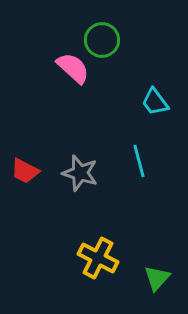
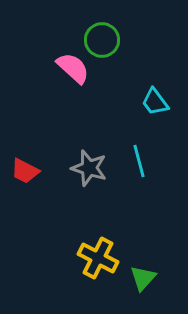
gray star: moved 9 px right, 5 px up
green triangle: moved 14 px left
